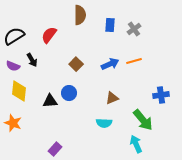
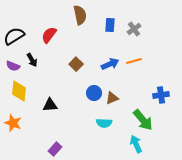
brown semicircle: rotated 12 degrees counterclockwise
blue circle: moved 25 px right
black triangle: moved 4 px down
